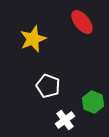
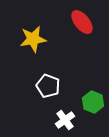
yellow star: rotated 12 degrees clockwise
